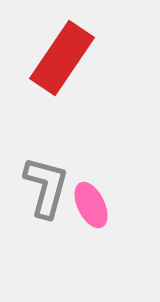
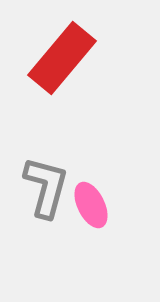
red rectangle: rotated 6 degrees clockwise
